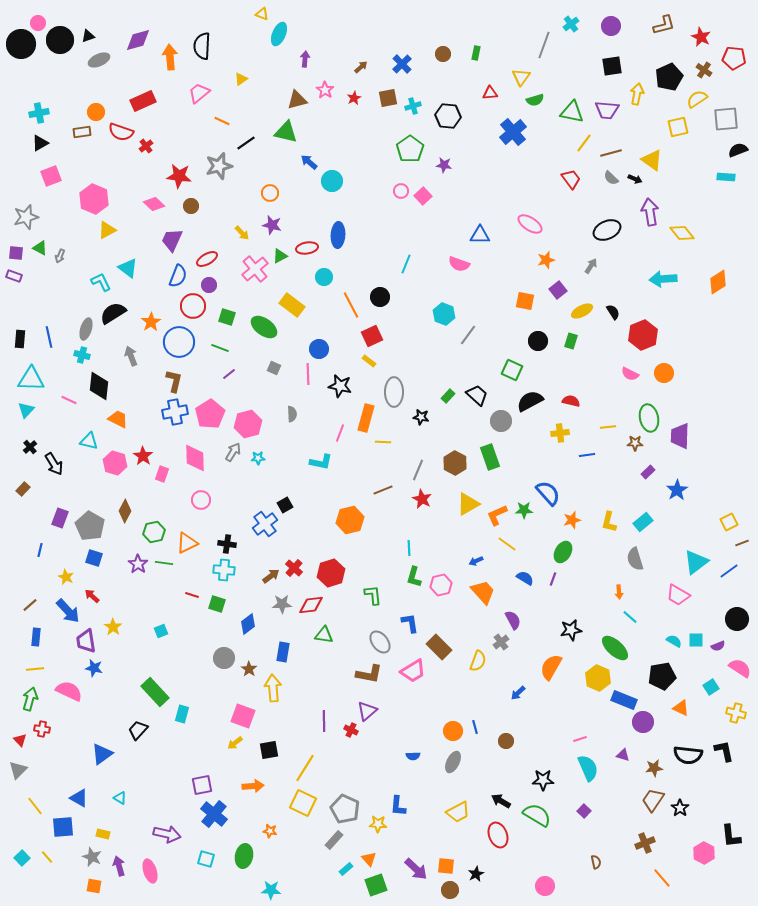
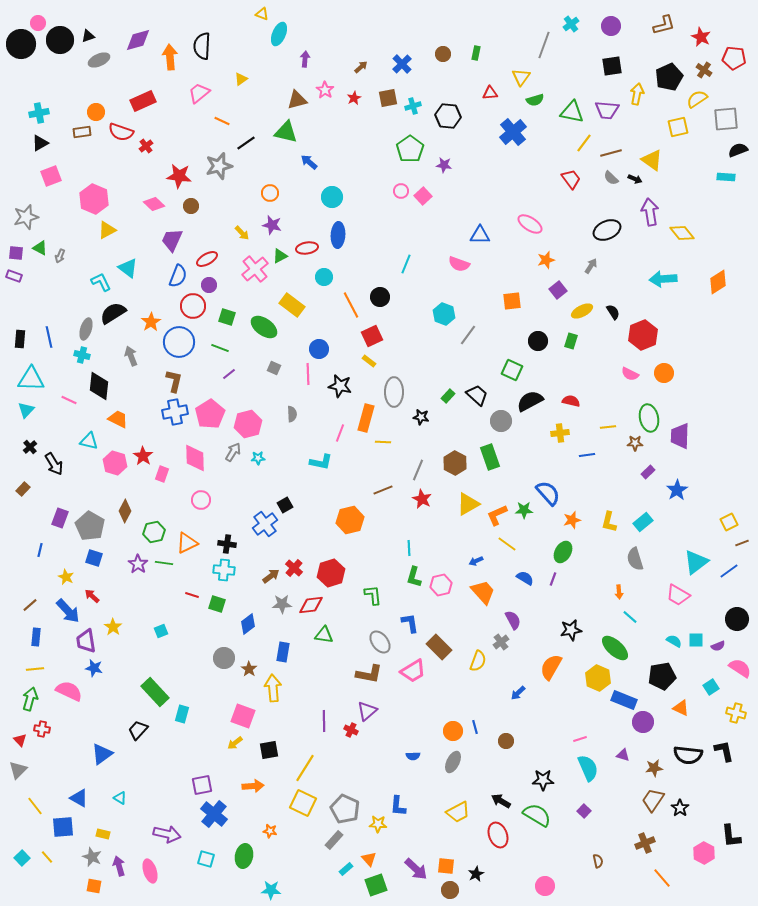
cyan circle at (332, 181): moved 16 px down
orange square at (525, 301): moved 13 px left; rotated 18 degrees counterclockwise
brown semicircle at (596, 862): moved 2 px right, 1 px up
